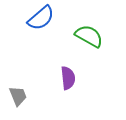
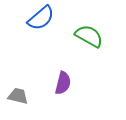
purple semicircle: moved 5 px left, 5 px down; rotated 20 degrees clockwise
gray trapezoid: rotated 55 degrees counterclockwise
